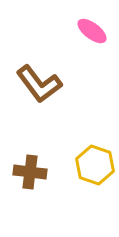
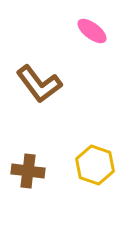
brown cross: moved 2 px left, 1 px up
